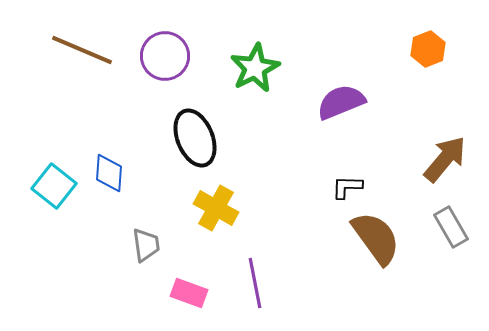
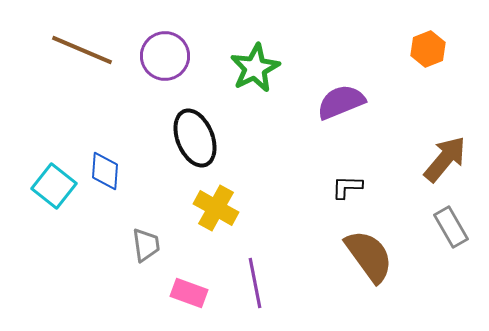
blue diamond: moved 4 px left, 2 px up
brown semicircle: moved 7 px left, 18 px down
